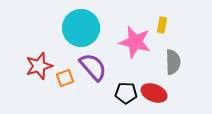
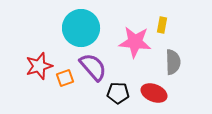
pink star: rotated 8 degrees counterclockwise
black pentagon: moved 8 px left
